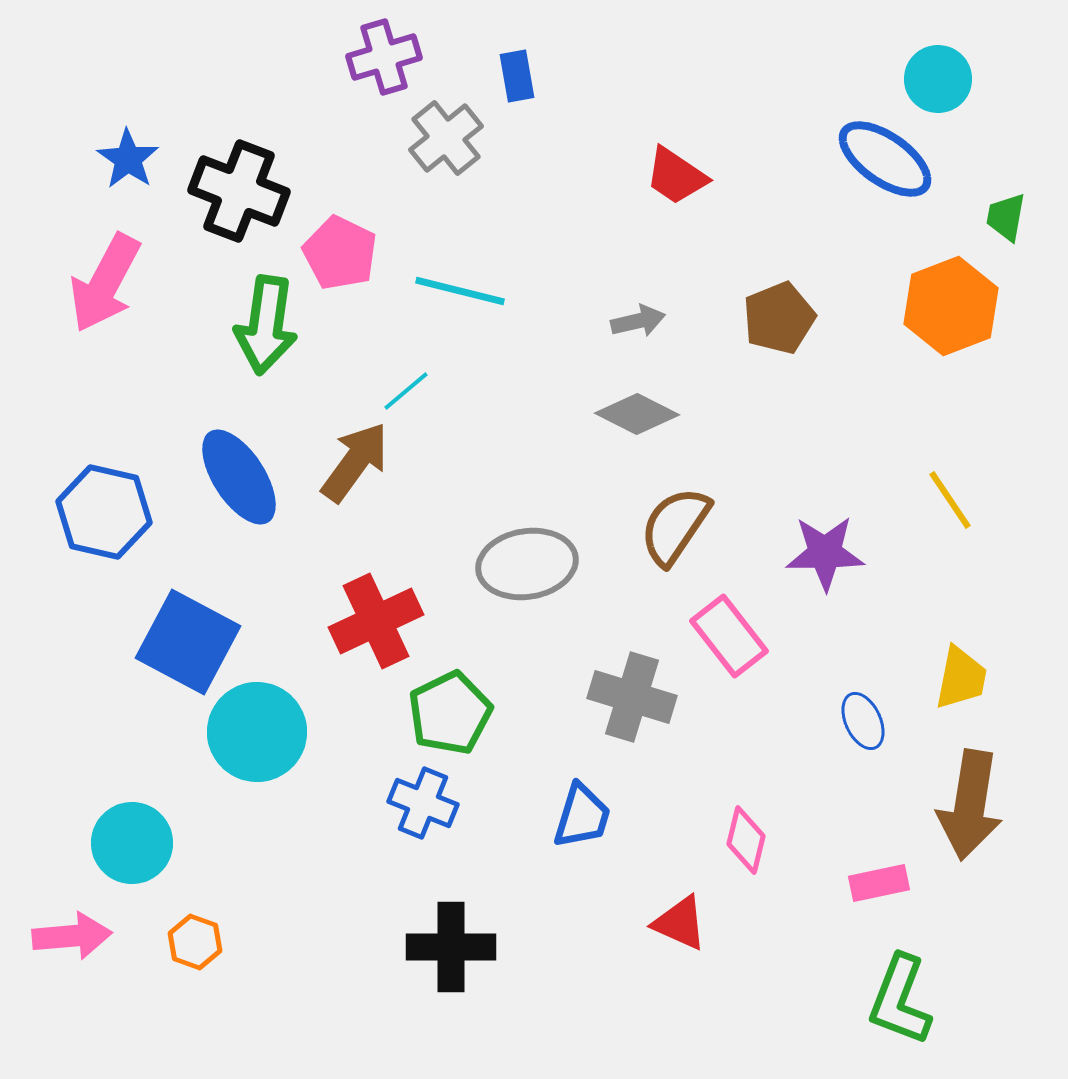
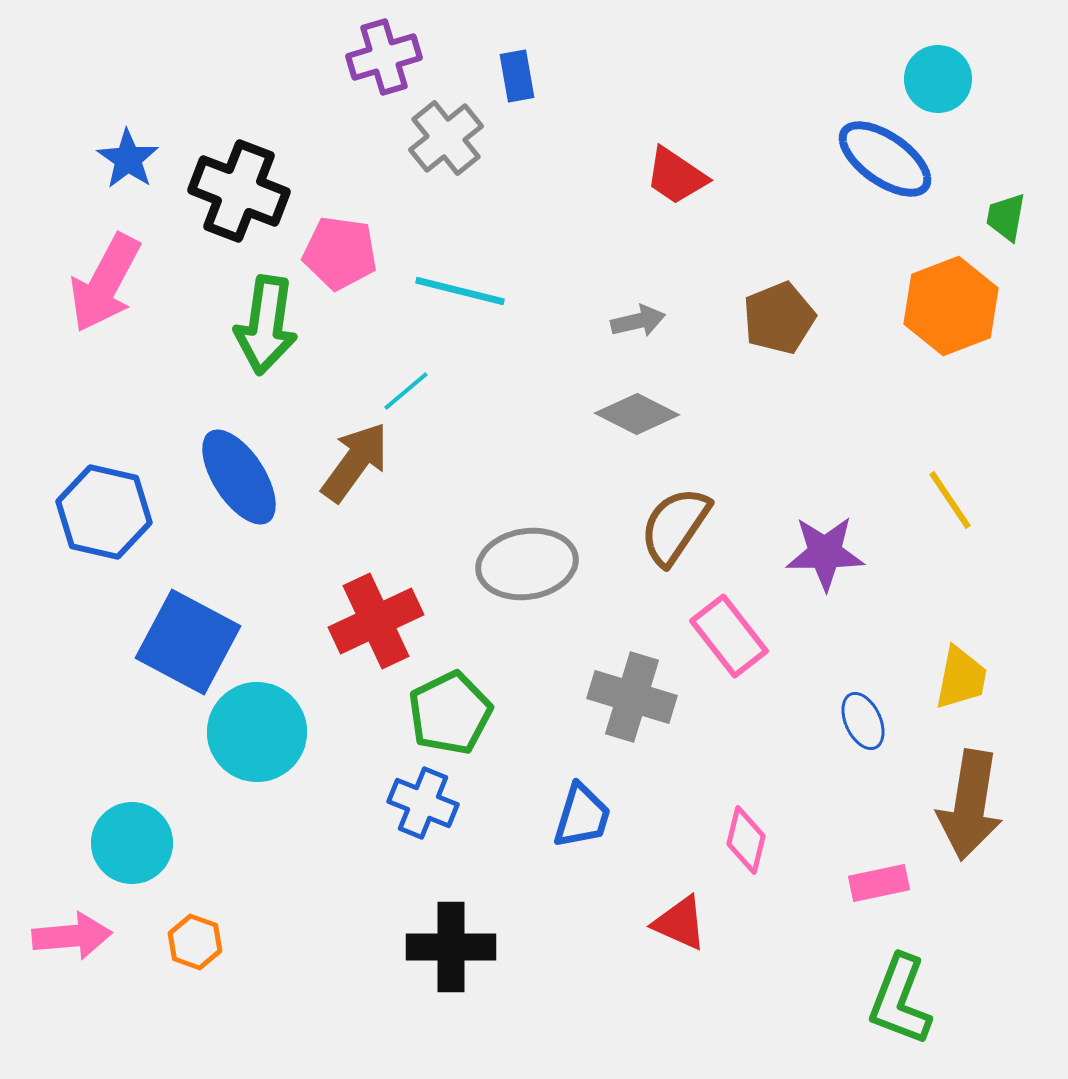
pink pentagon at (340, 253): rotated 18 degrees counterclockwise
